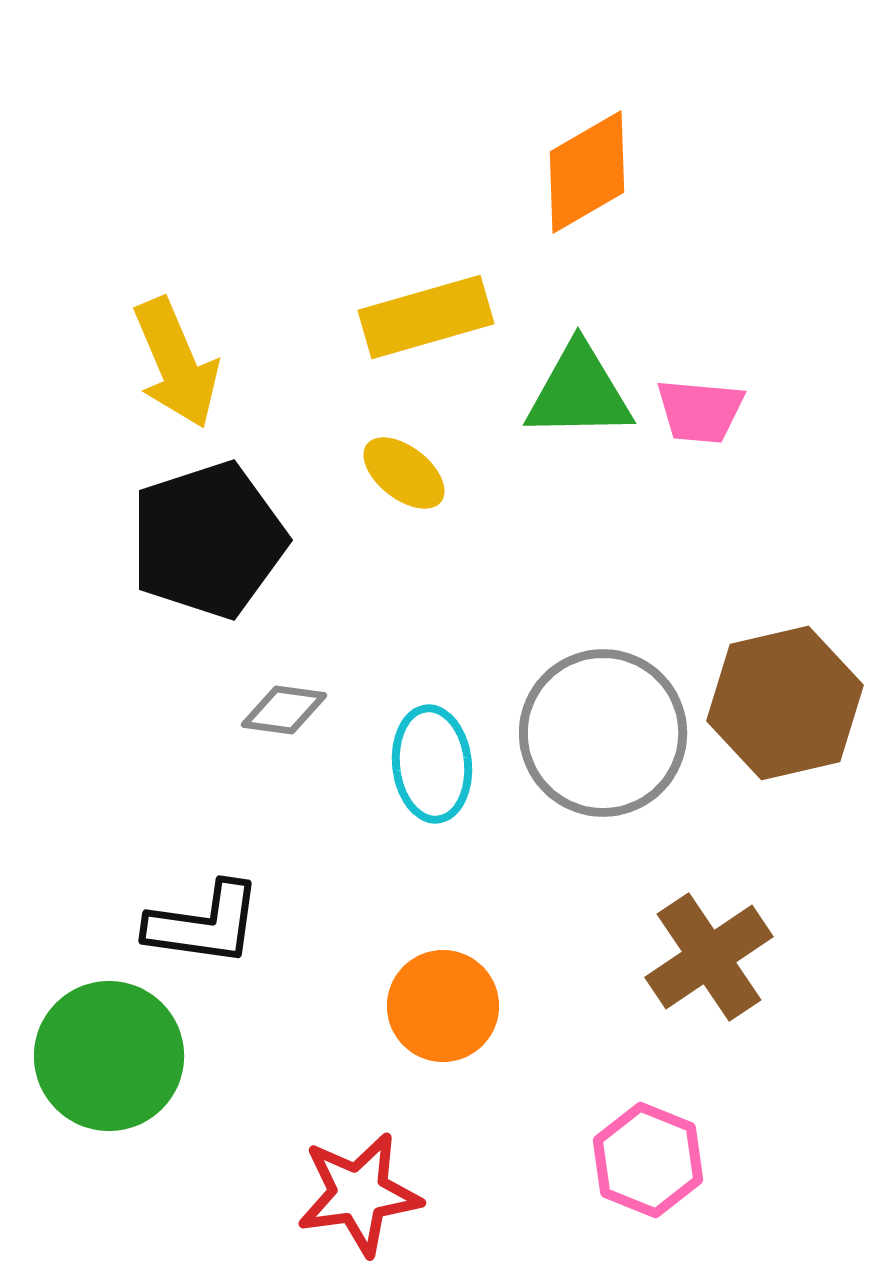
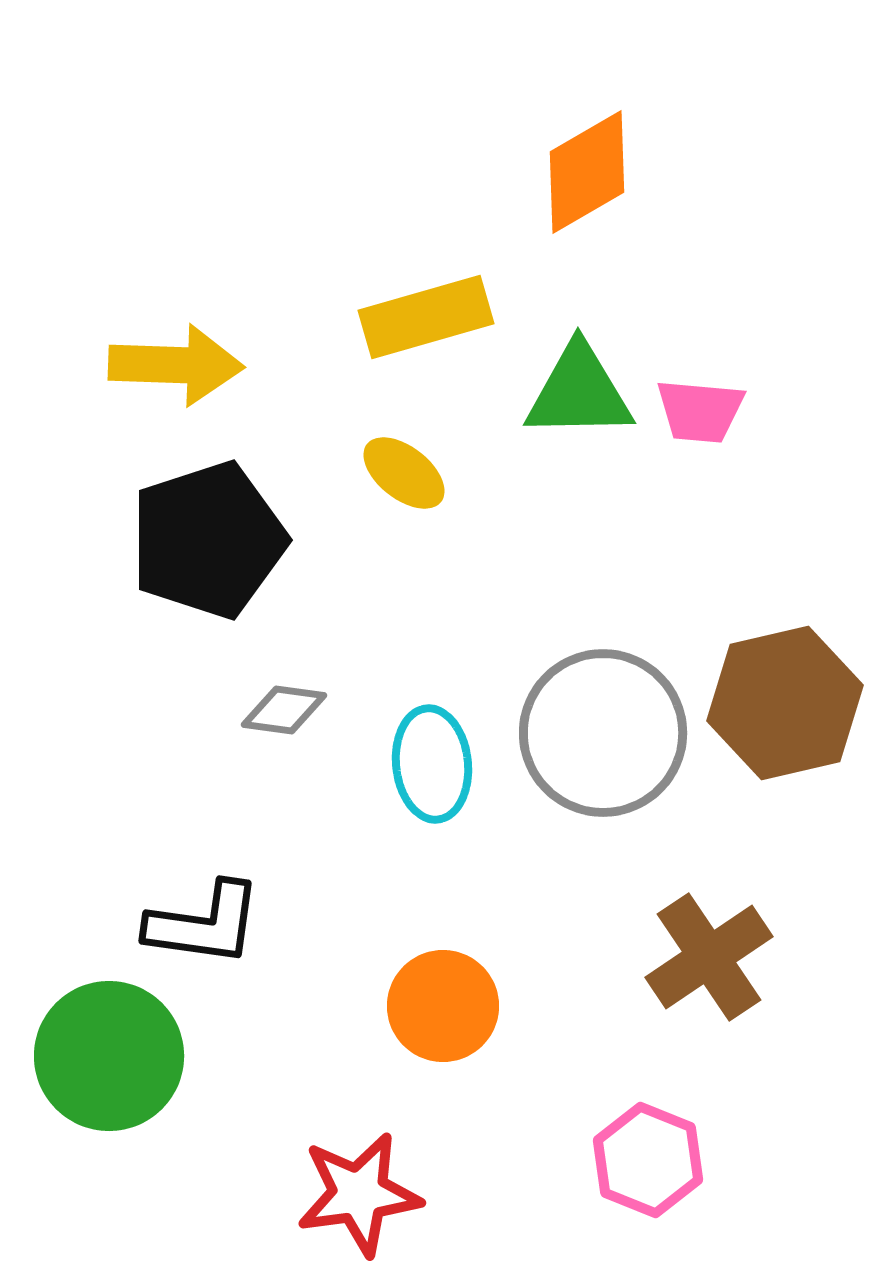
yellow arrow: moved 2 px down; rotated 65 degrees counterclockwise
